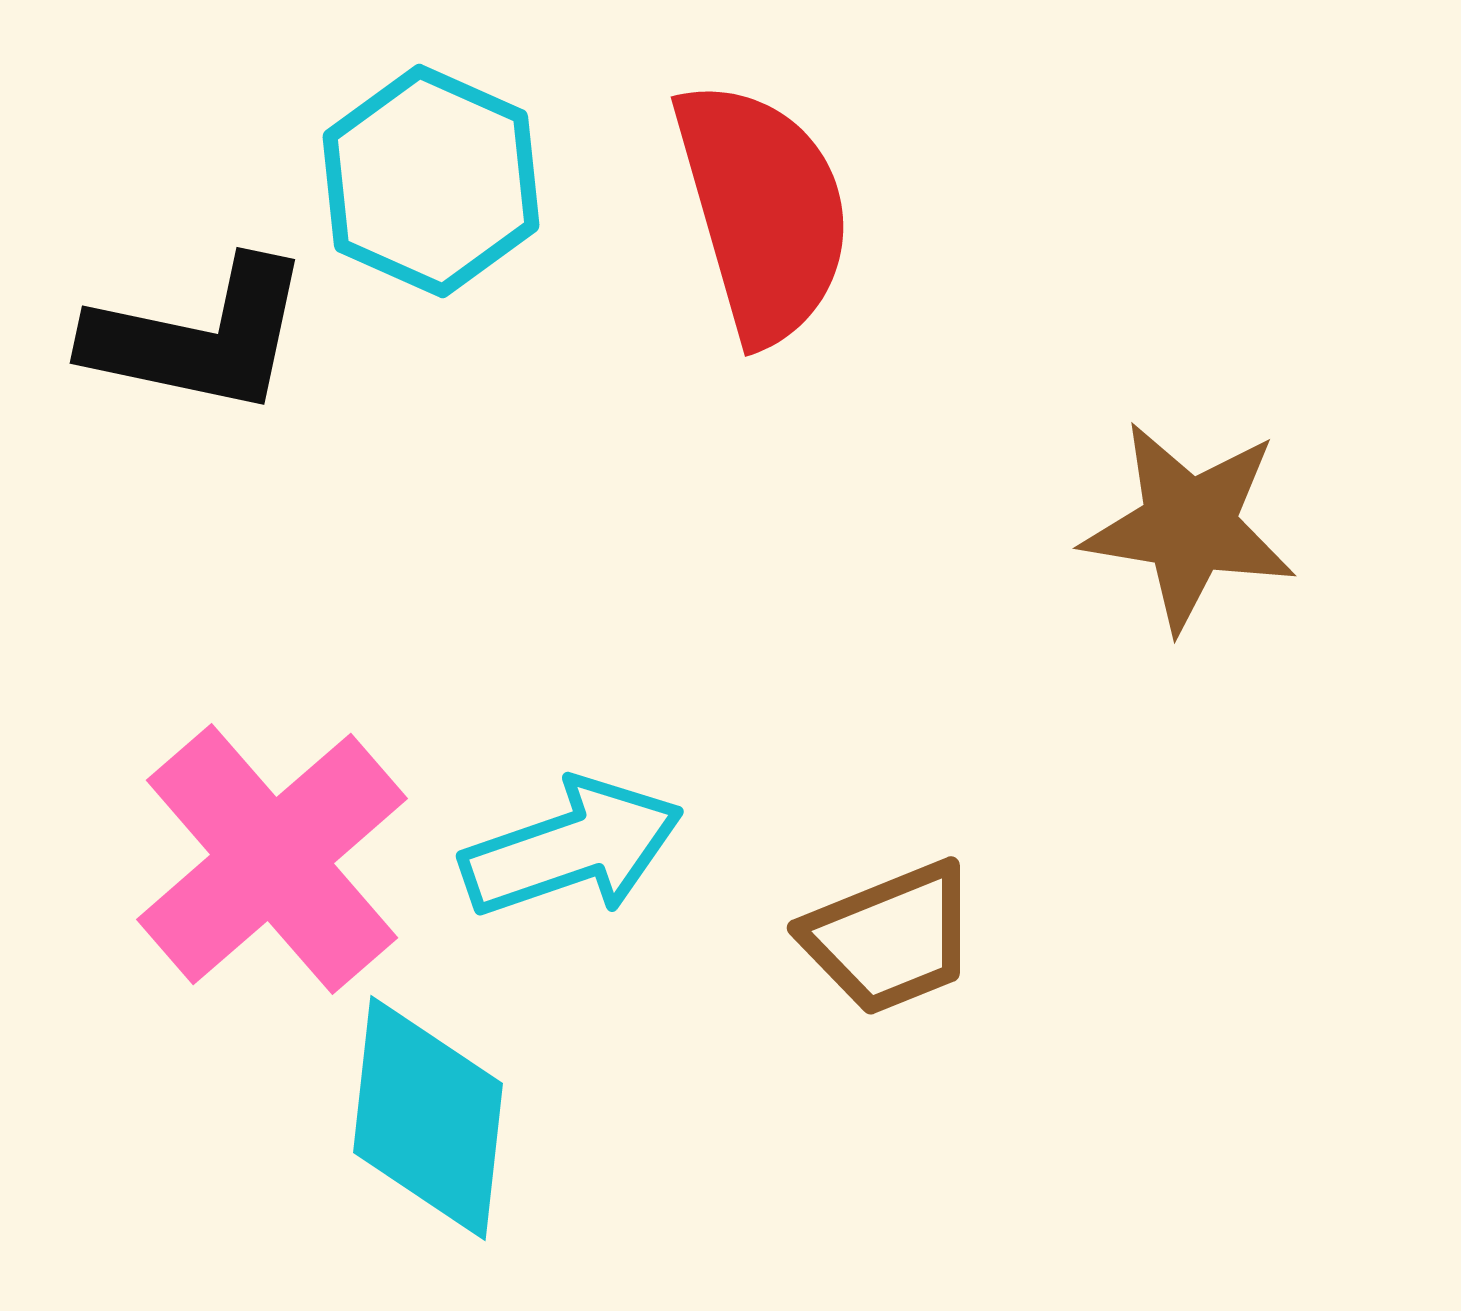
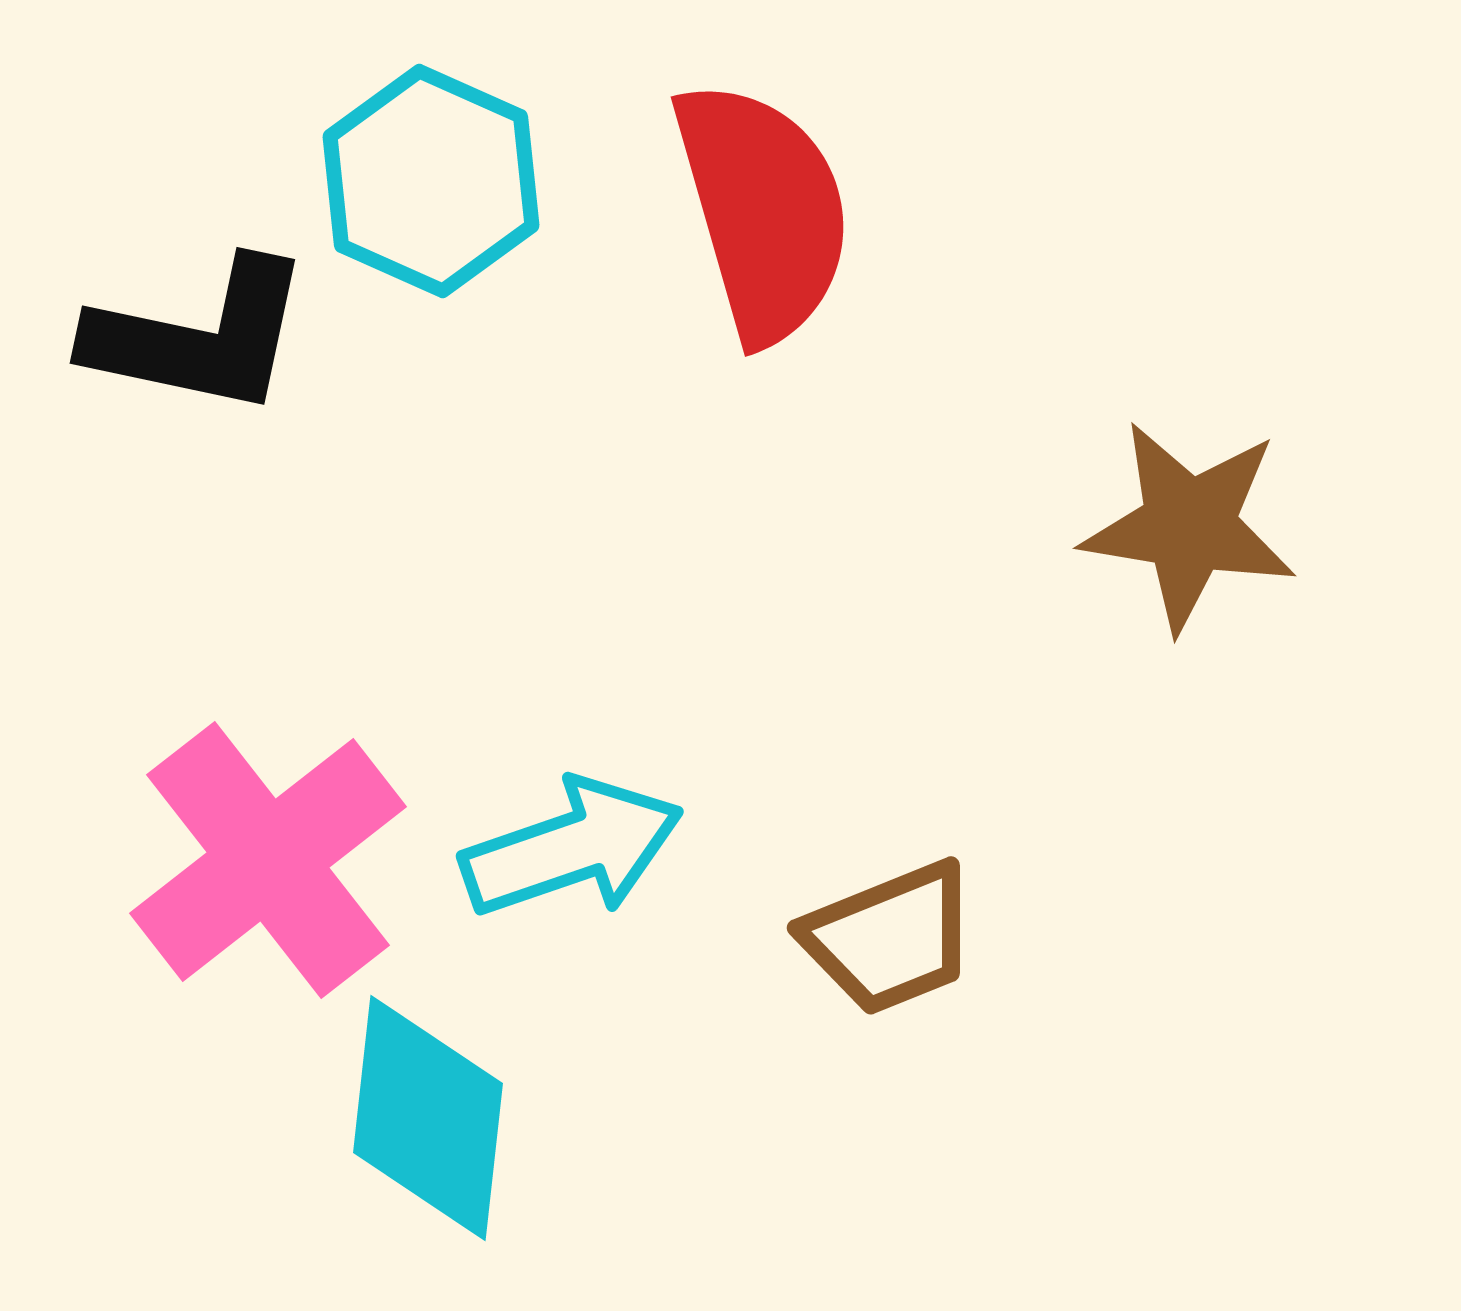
pink cross: moved 4 px left, 1 px down; rotated 3 degrees clockwise
